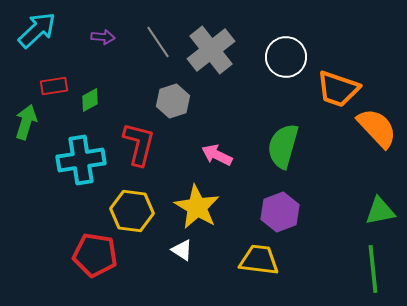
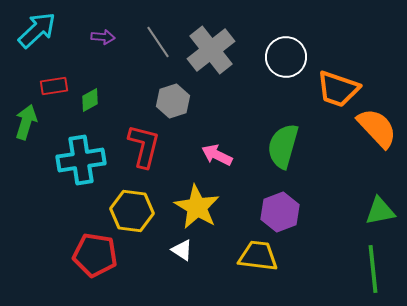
red L-shape: moved 5 px right, 2 px down
yellow trapezoid: moved 1 px left, 4 px up
